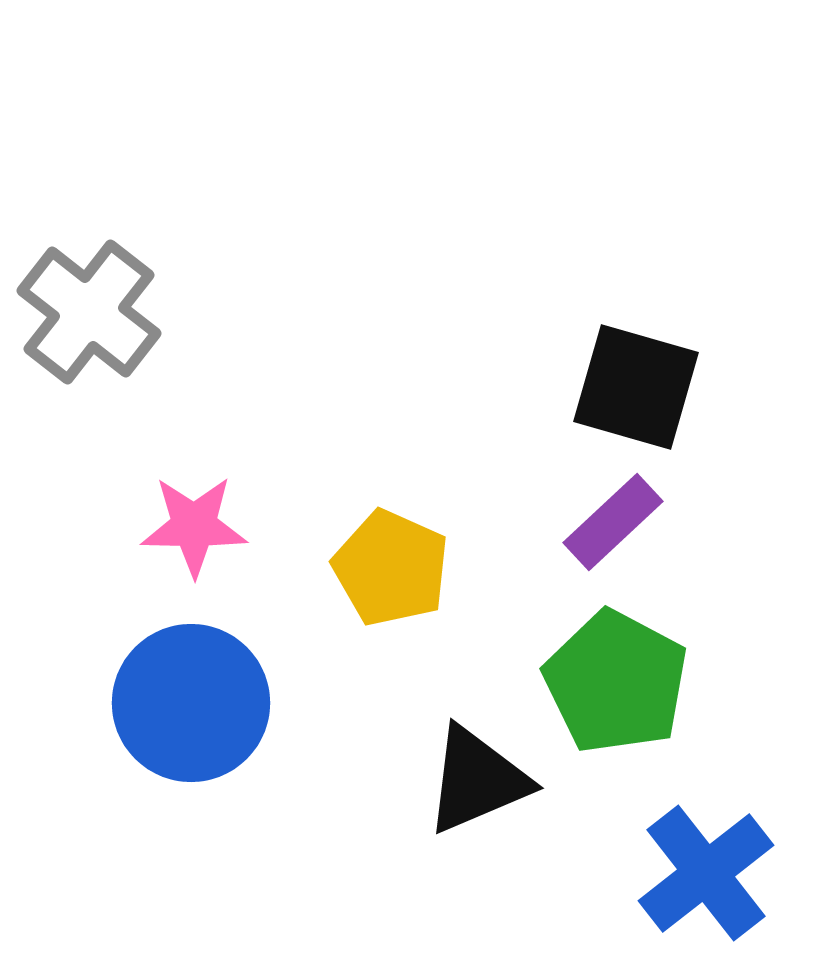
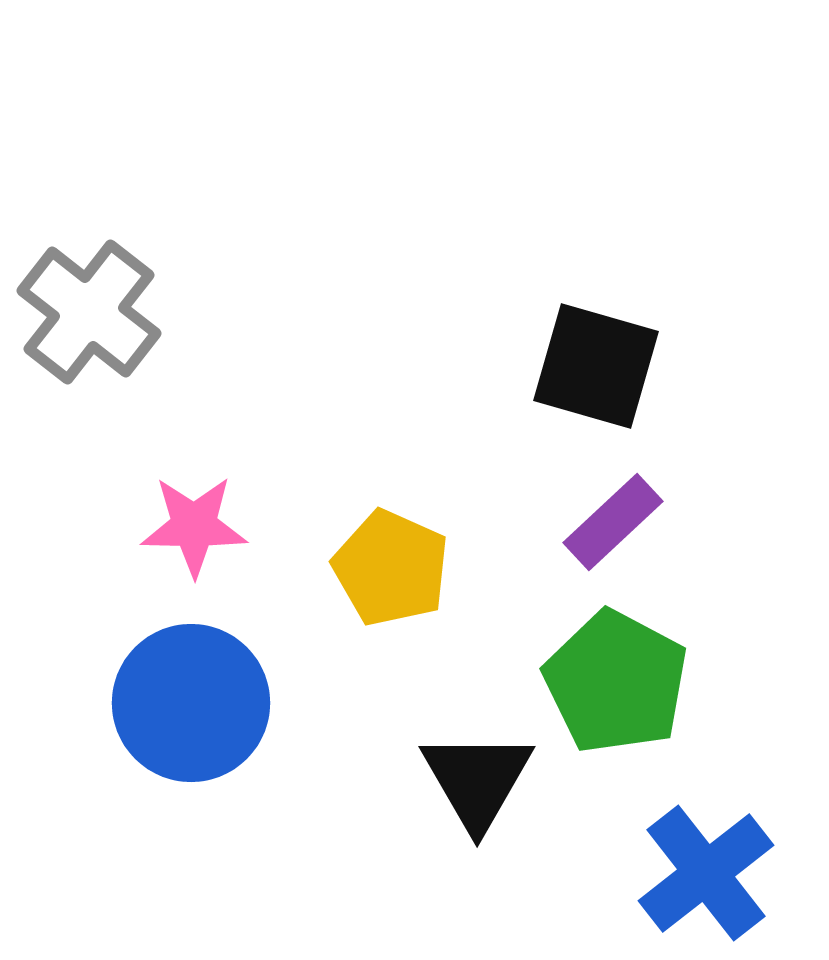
black square: moved 40 px left, 21 px up
black triangle: rotated 37 degrees counterclockwise
